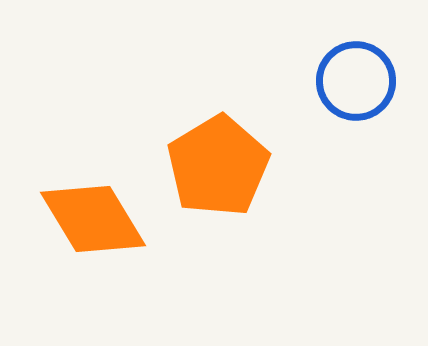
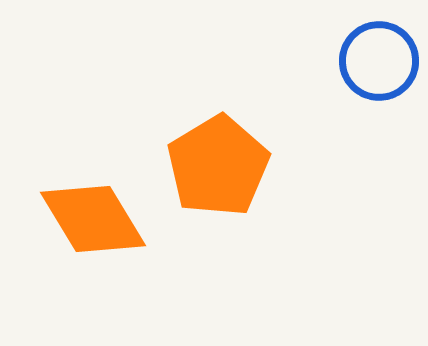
blue circle: moved 23 px right, 20 px up
